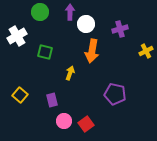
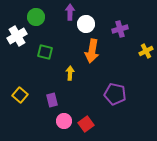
green circle: moved 4 px left, 5 px down
yellow arrow: rotated 16 degrees counterclockwise
